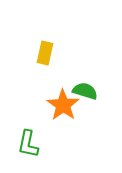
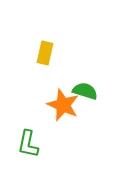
orange star: rotated 12 degrees counterclockwise
